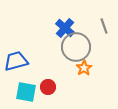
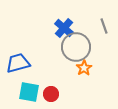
blue cross: moved 1 px left
blue trapezoid: moved 2 px right, 2 px down
red circle: moved 3 px right, 7 px down
cyan square: moved 3 px right
